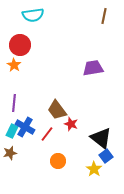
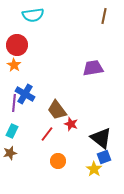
red circle: moved 3 px left
blue cross: moved 33 px up
blue square: moved 2 px left, 1 px down; rotated 16 degrees clockwise
